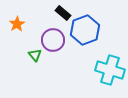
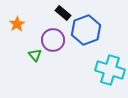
blue hexagon: moved 1 px right
